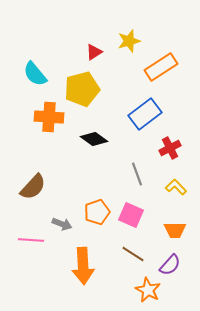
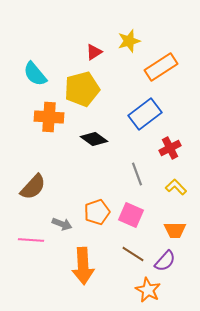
purple semicircle: moved 5 px left, 4 px up
